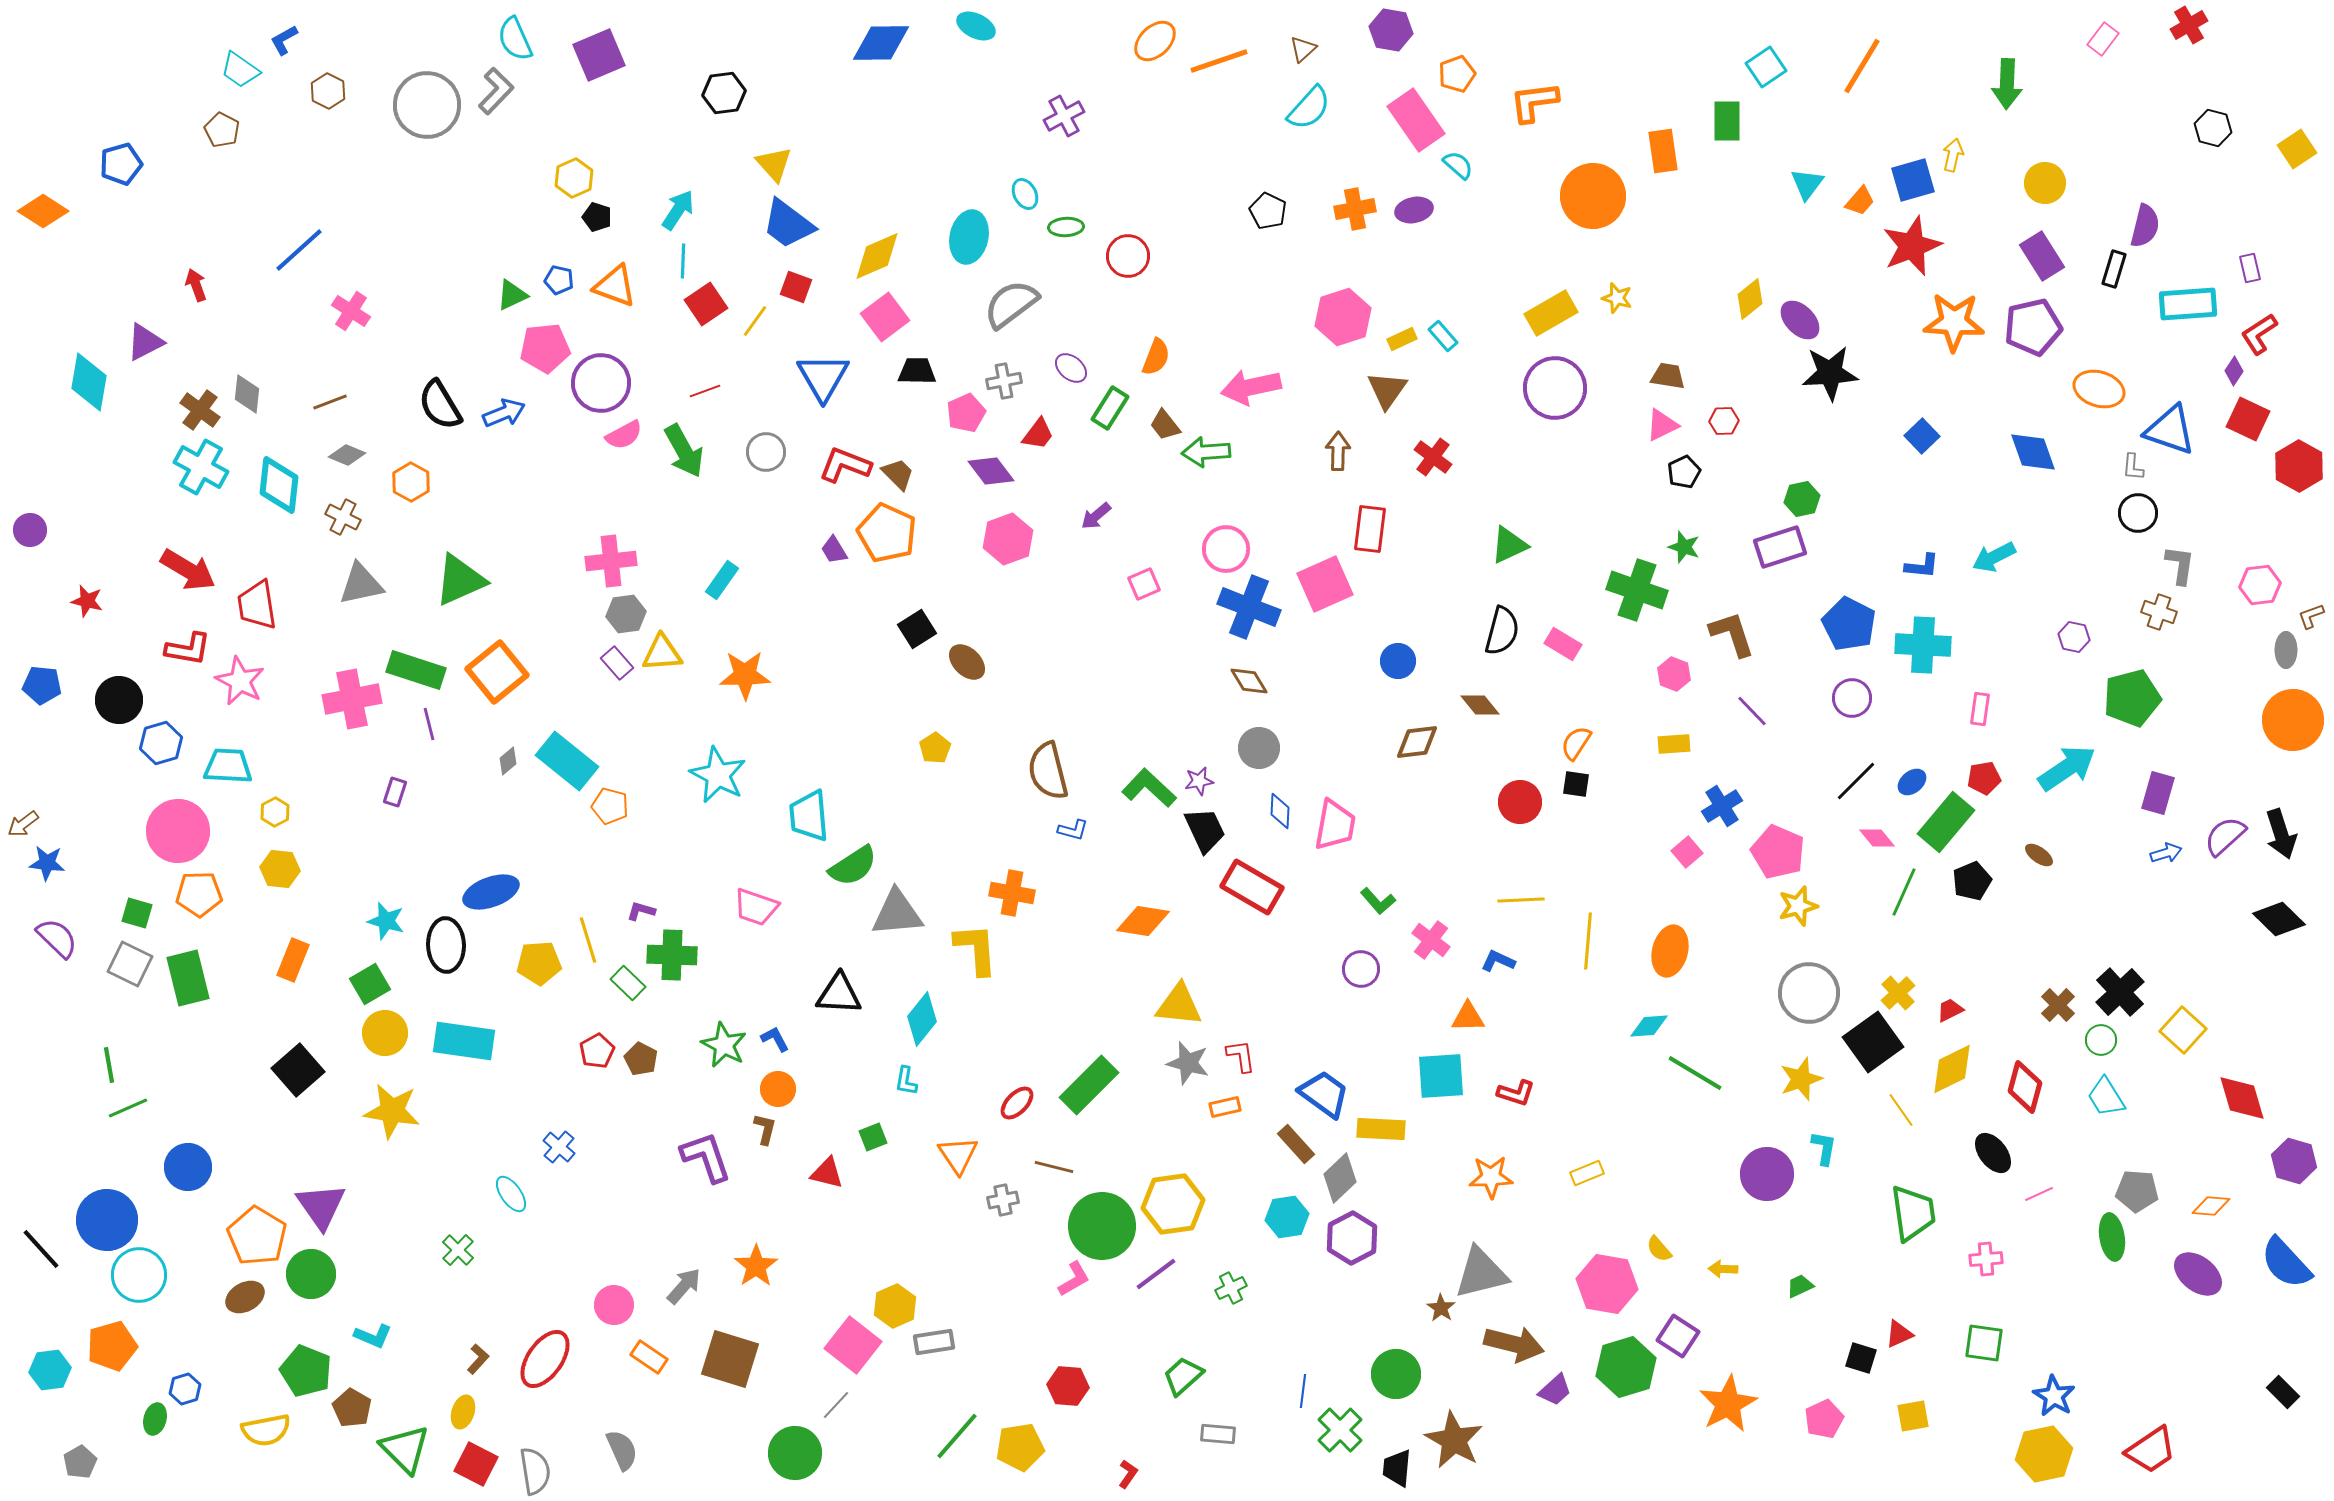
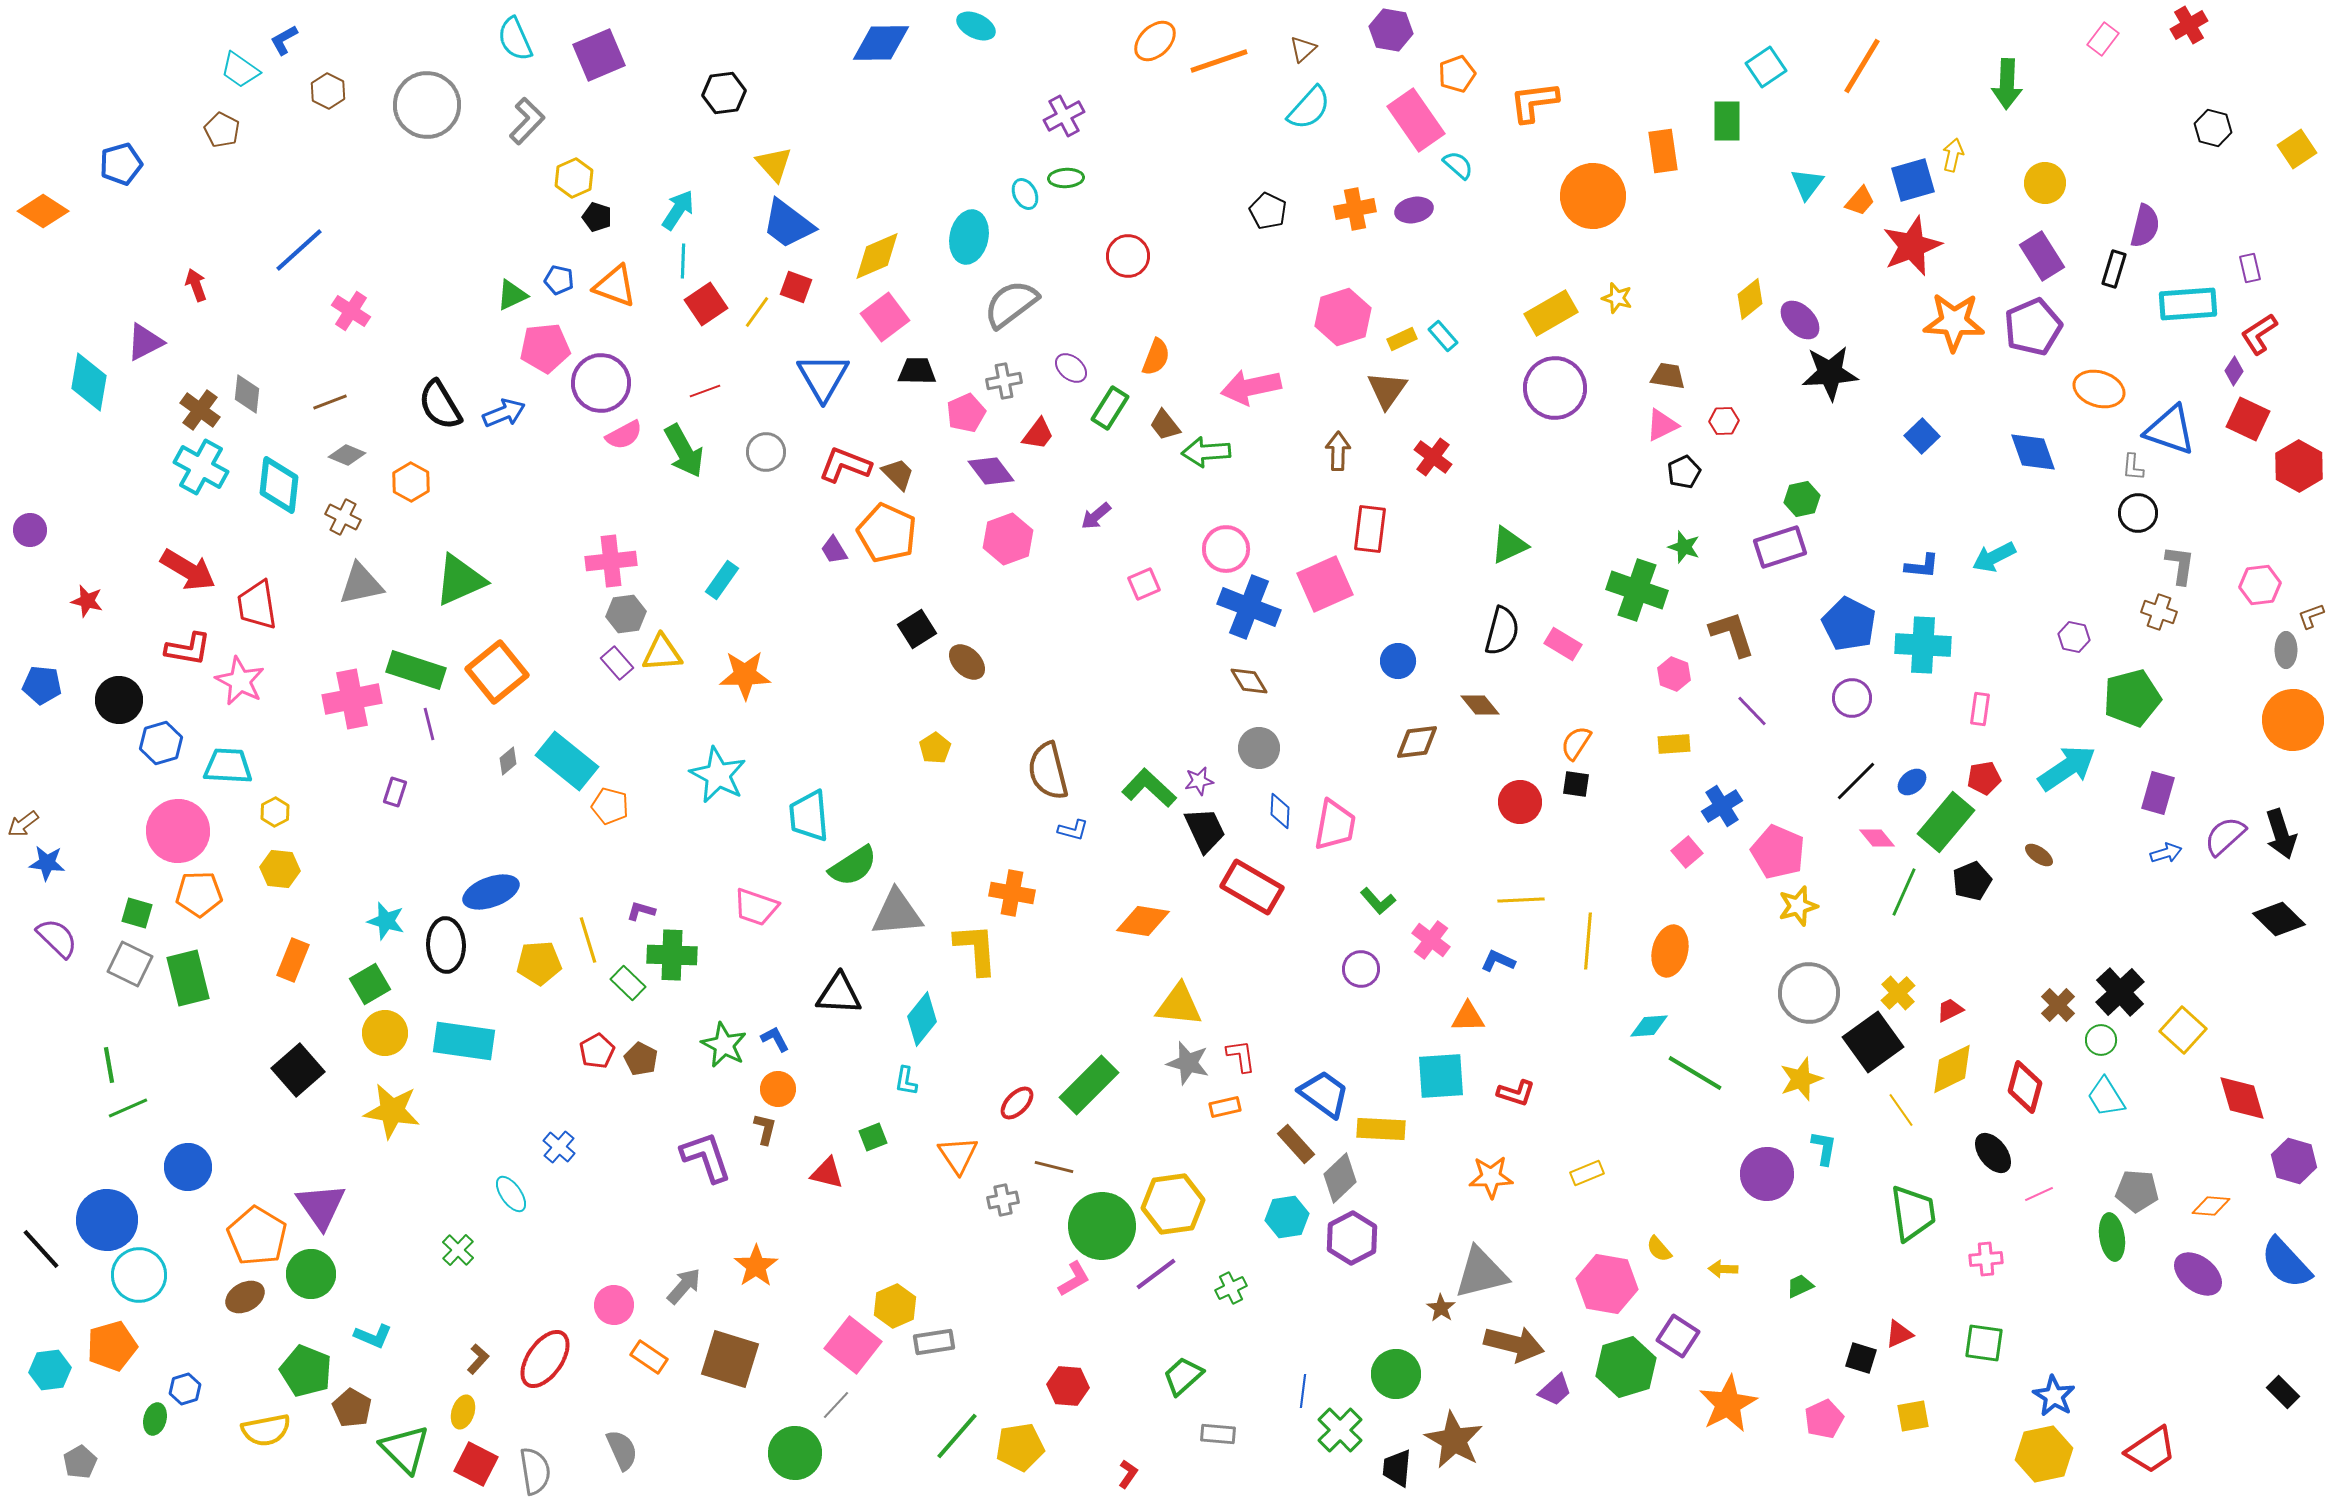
gray L-shape at (496, 91): moved 31 px right, 30 px down
green ellipse at (1066, 227): moved 49 px up
yellow line at (755, 321): moved 2 px right, 9 px up
purple pentagon at (2033, 327): rotated 10 degrees counterclockwise
